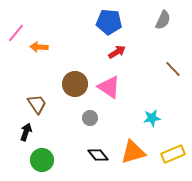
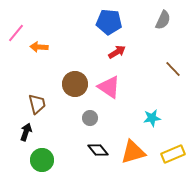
brown trapezoid: rotated 20 degrees clockwise
black diamond: moved 5 px up
